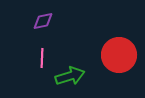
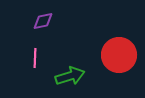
pink line: moved 7 px left
